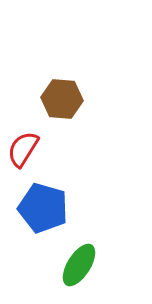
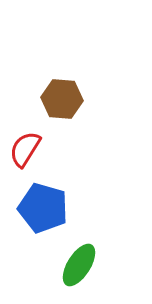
red semicircle: moved 2 px right
